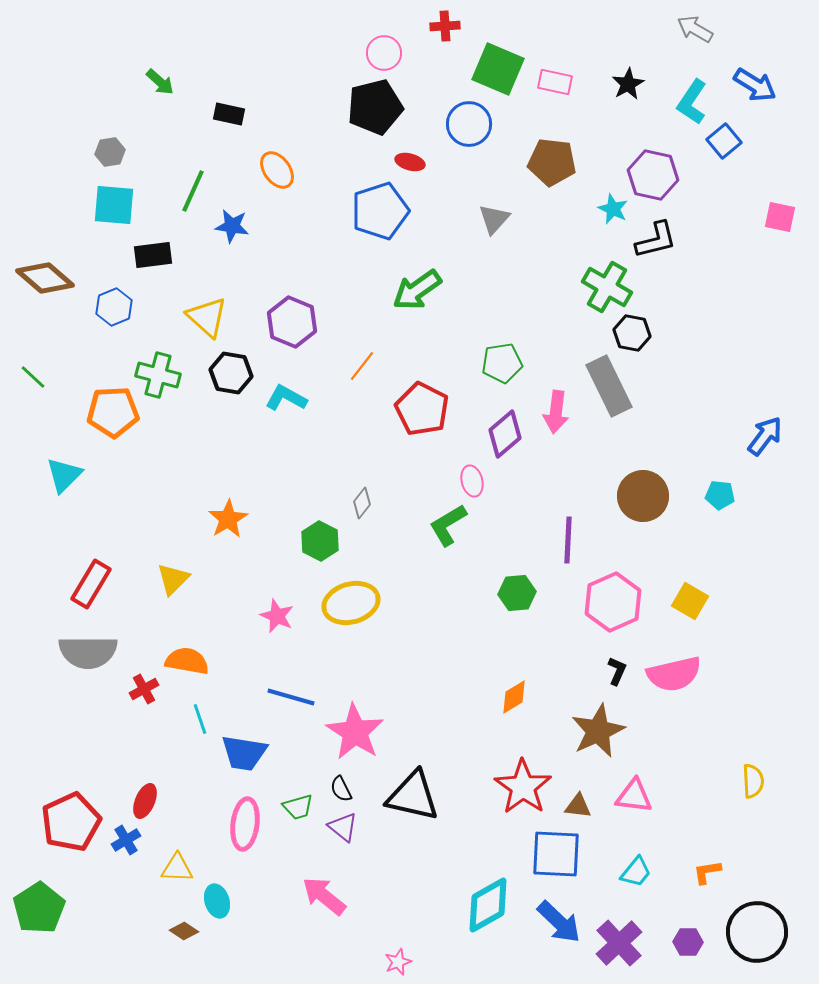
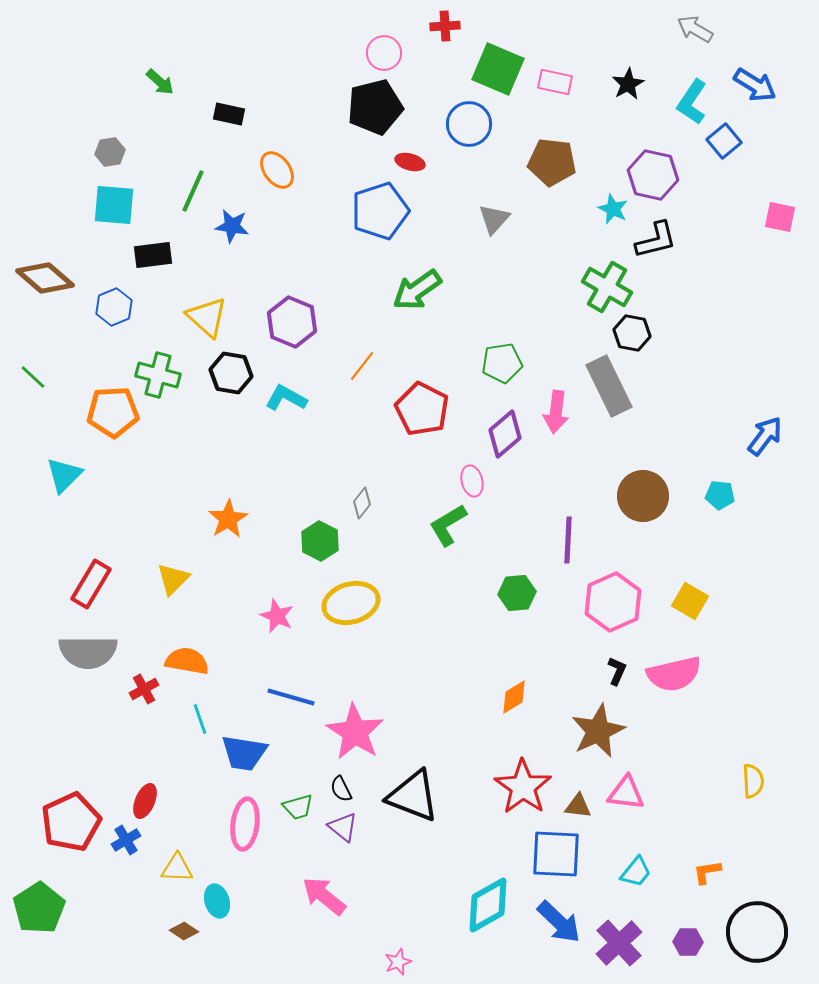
black triangle at (413, 796): rotated 8 degrees clockwise
pink triangle at (634, 796): moved 8 px left, 3 px up
